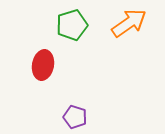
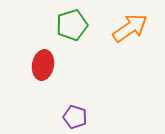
orange arrow: moved 1 px right, 5 px down
